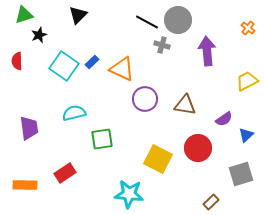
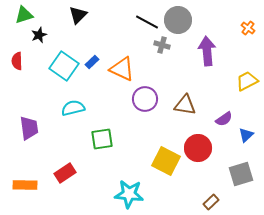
cyan semicircle: moved 1 px left, 5 px up
yellow square: moved 8 px right, 2 px down
